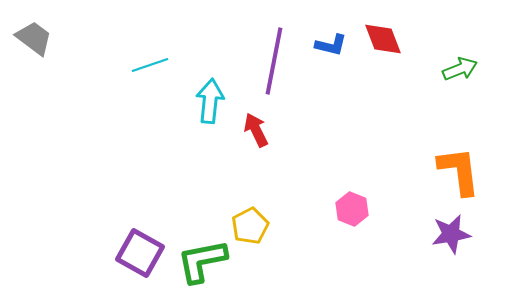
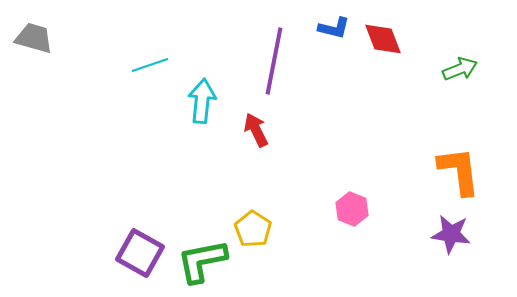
gray trapezoid: rotated 21 degrees counterclockwise
blue L-shape: moved 3 px right, 17 px up
cyan arrow: moved 8 px left
yellow pentagon: moved 3 px right, 3 px down; rotated 12 degrees counterclockwise
purple star: rotated 18 degrees clockwise
